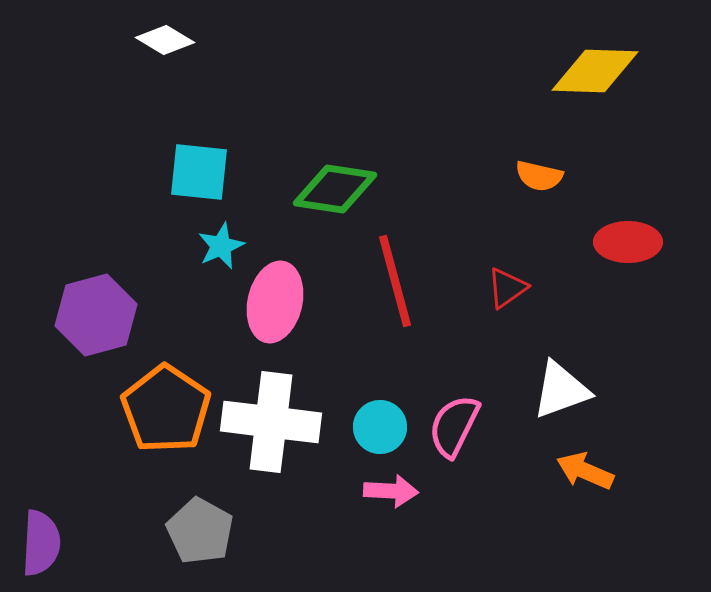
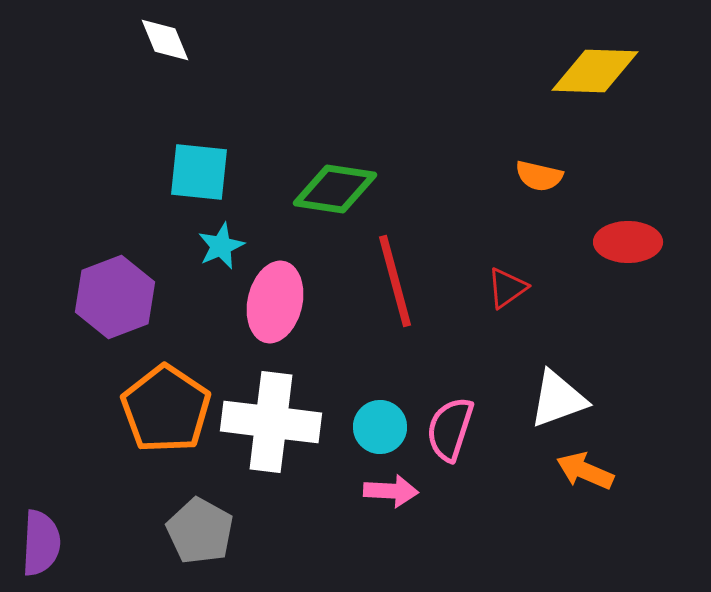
white diamond: rotated 36 degrees clockwise
purple hexagon: moved 19 px right, 18 px up; rotated 6 degrees counterclockwise
white triangle: moved 3 px left, 9 px down
pink semicircle: moved 4 px left, 3 px down; rotated 8 degrees counterclockwise
